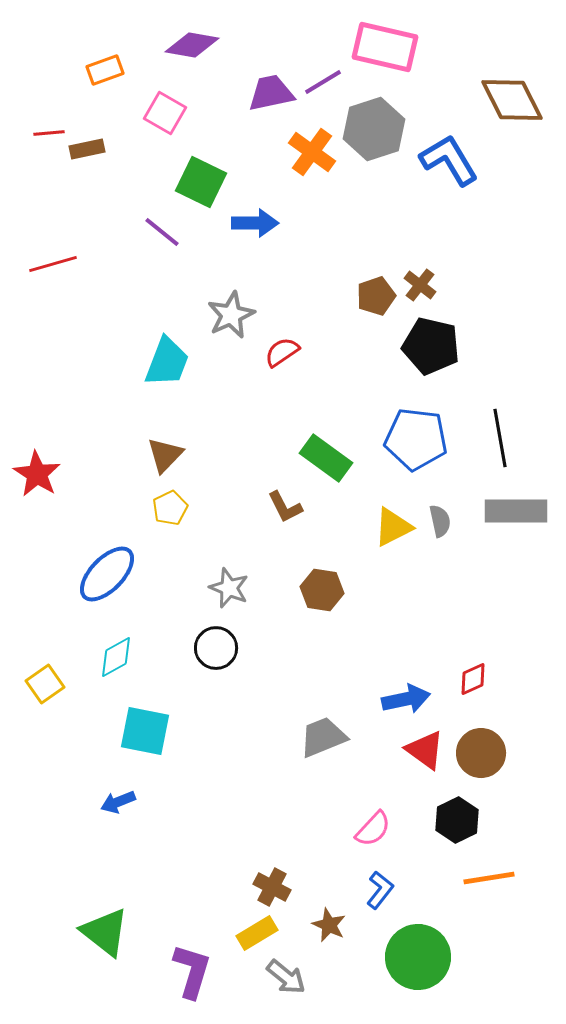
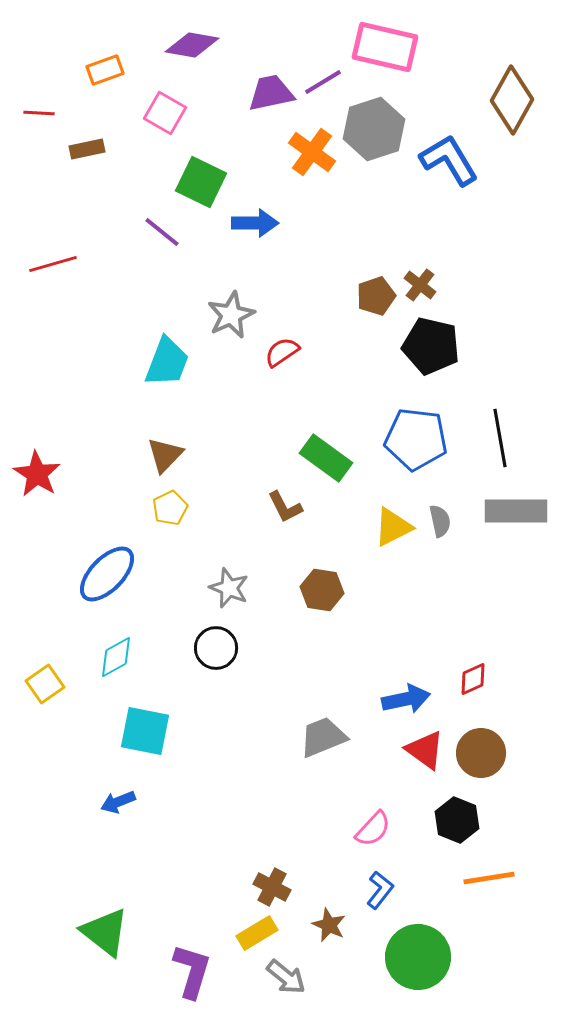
brown diamond at (512, 100): rotated 56 degrees clockwise
red line at (49, 133): moved 10 px left, 20 px up; rotated 8 degrees clockwise
black hexagon at (457, 820): rotated 12 degrees counterclockwise
